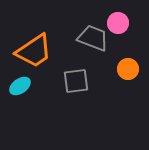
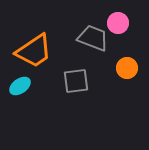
orange circle: moved 1 px left, 1 px up
